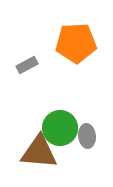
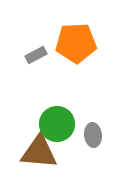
gray rectangle: moved 9 px right, 10 px up
green circle: moved 3 px left, 4 px up
gray ellipse: moved 6 px right, 1 px up
